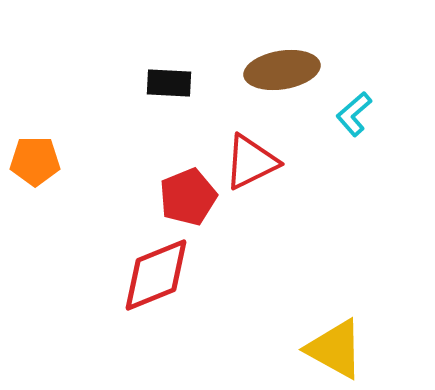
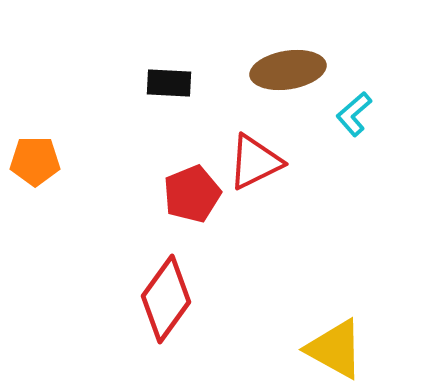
brown ellipse: moved 6 px right
red triangle: moved 4 px right
red pentagon: moved 4 px right, 3 px up
red diamond: moved 10 px right, 24 px down; rotated 32 degrees counterclockwise
